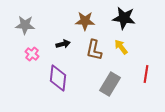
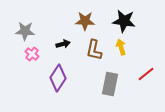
black star: moved 3 px down
gray star: moved 6 px down
yellow arrow: rotated 21 degrees clockwise
red line: rotated 42 degrees clockwise
purple diamond: rotated 28 degrees clockwise
gray rectangle: rotated 20 degrees counterclockwise
